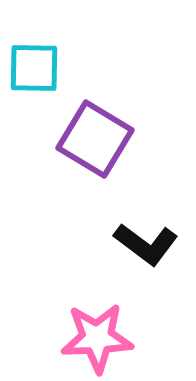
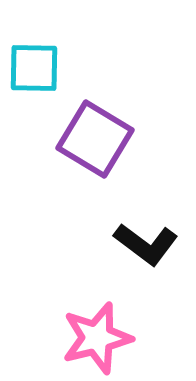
pink star: rotated 12 degrees counterclockwise
